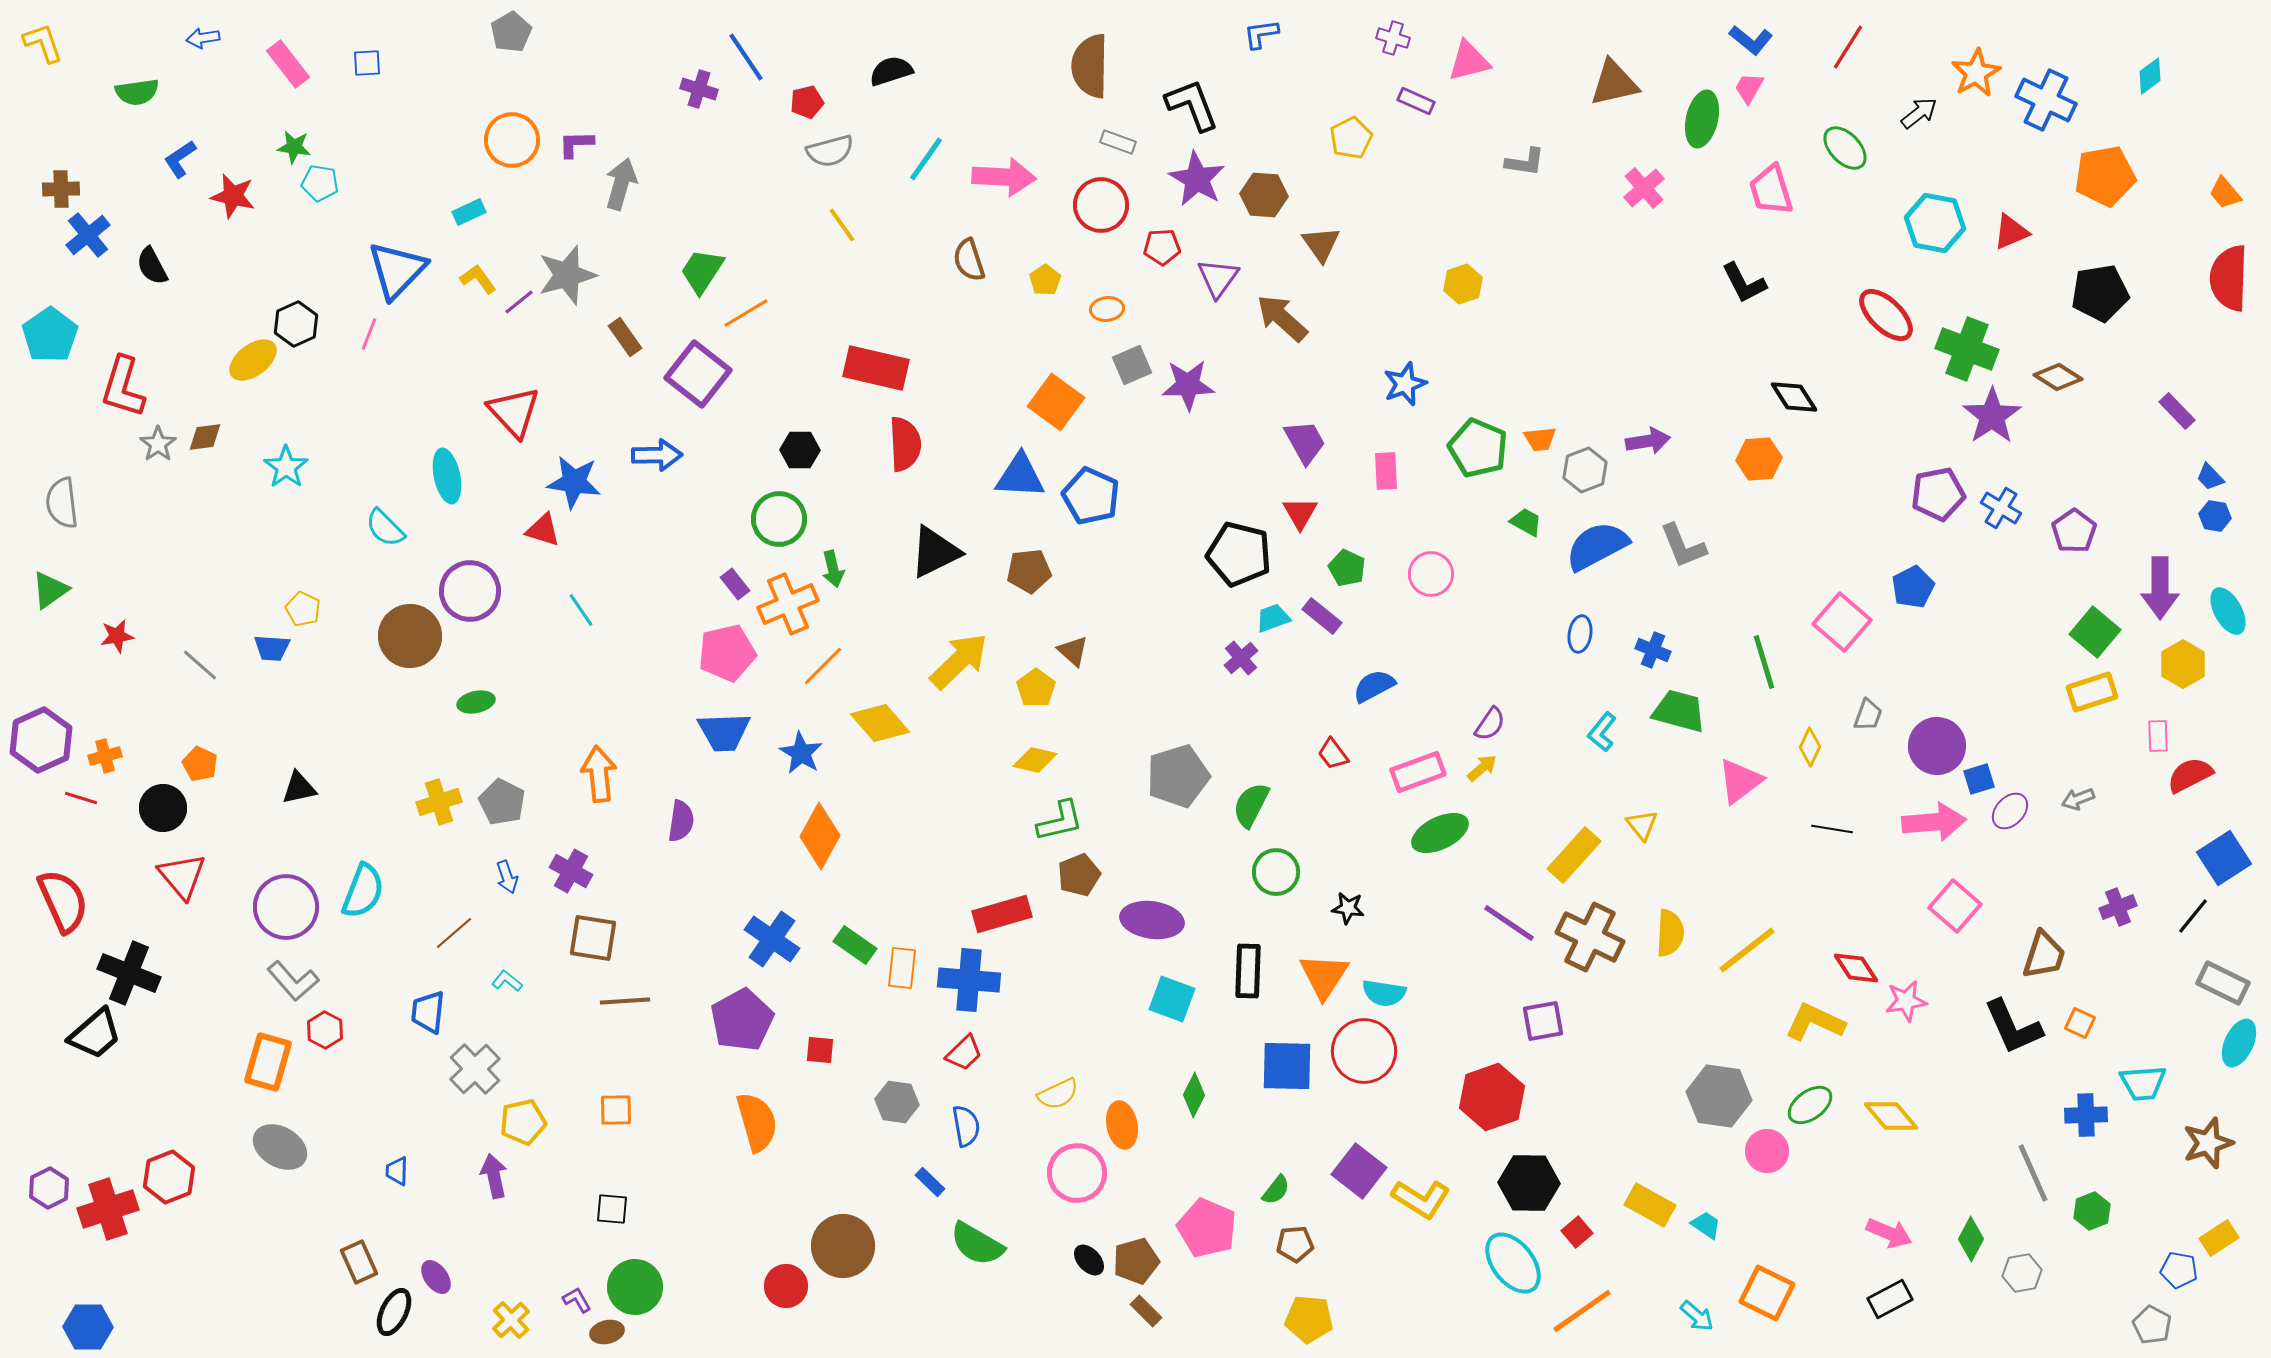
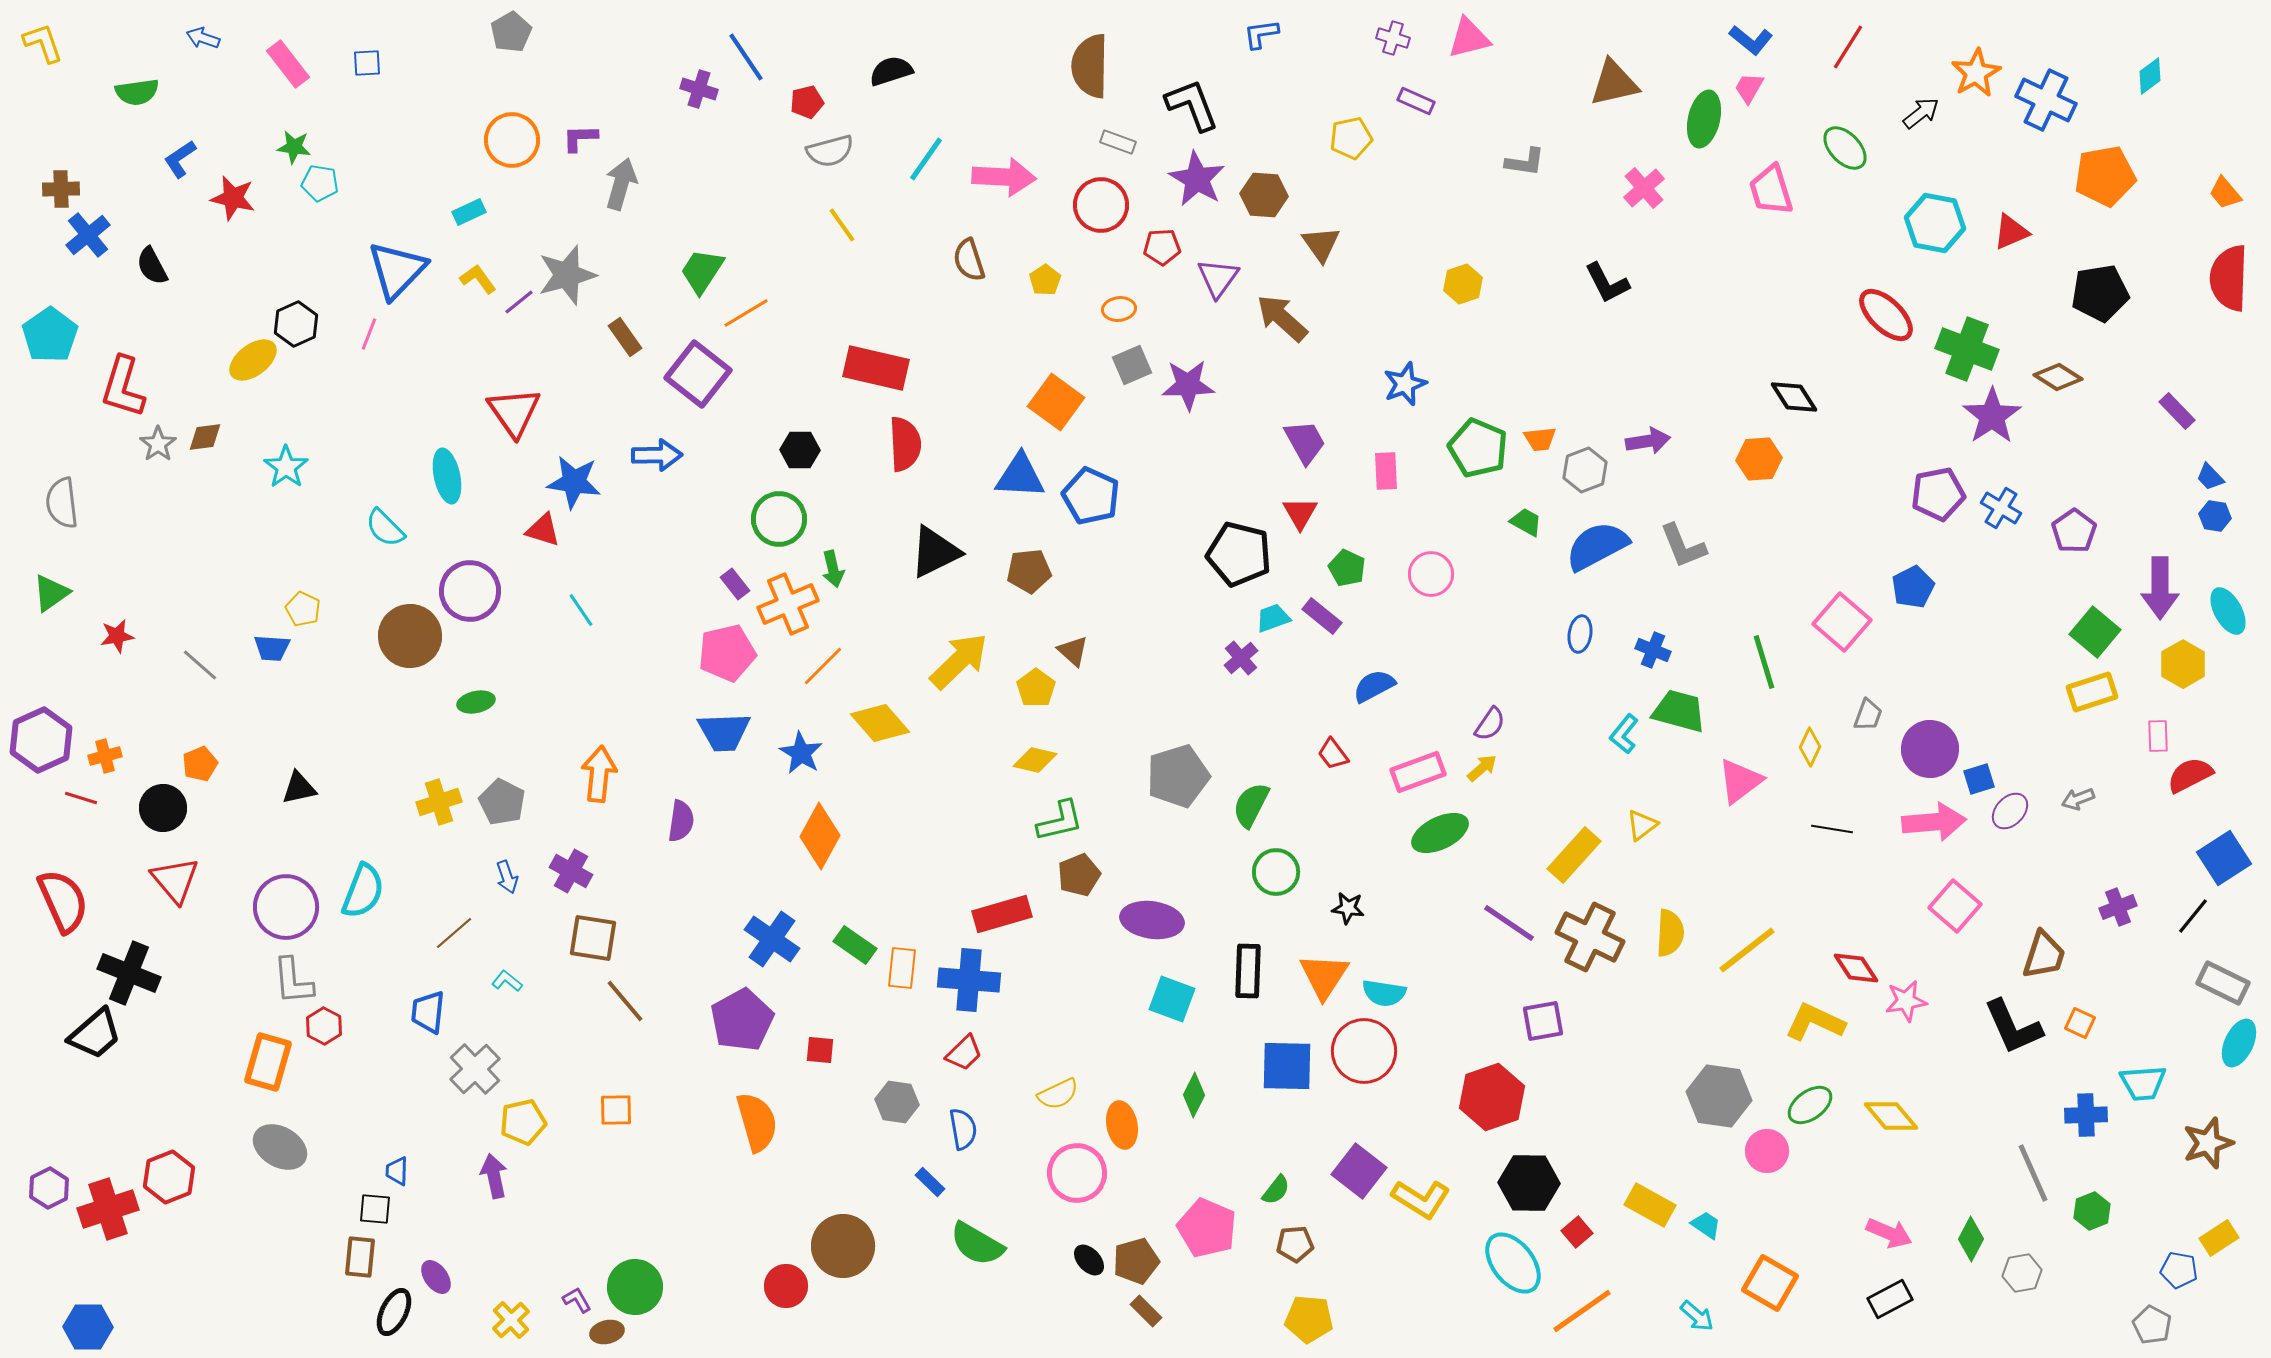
blue arrow at (203, 38): rotated 28 degrees clockwise
pink triangle at (1469, 61): moved 23 px up
black arrow at (1919, 113): moved 2 px right
green ellipse at (1702, 119): moved 2 px right
yellow pentagon at (1351, 138): rotated 15 degrees clockwise
purple L-shape at (576, 144): moved 4 px right, 6 px up
red star at (233, 196): moved 2 px down
black L-shape at (1744, 283): moved 137 px left
orange ellipse at (1107, 309): moved 12 px right
red triangle at (514, 412): rotated 8 degrees clockwise
green triangle at (50, 590): moved 1 px right, 3 px down
cyan L-shape at (1602, 732): moved 22 px right, 2 px down
purple circle at (1937, 746): moved 7 px left, 3 px down
orange pentagon at (200, 764): rotated 24 degrees clockwise
orange arrow at (599, 774): rotated 12 degrees clockwise
yellow triangle at (1642, 825): rotated 32 degrees clockwise
red triangle at (182, 876): moved 7 px left, 4 px down
gray L-shape at (293, 981): rotated 36 degrees clockwise
brown line at (625, 1001): rotated 54 degrees clockwise
red hexagon at (325, 1030): moved 1 px left, 4 px up
blue semicircle at (966, 1126): moved 3 px left, 3 px down
black square at (612, 1209): moved 237 px left
brown rectangle at (359, 1262): moved 1 px right, 5 px up; rotated 30 degrees clockwise
orange square at (1767, 1293): moved 3 px right, 10 px up; rotated 4 degrees clockwise
